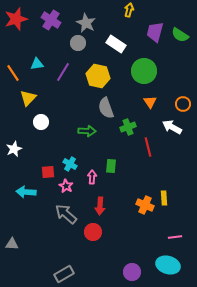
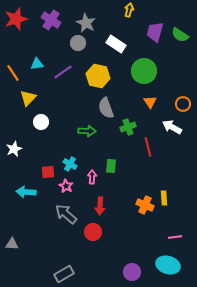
purple line: rotated 24 degrees clockwise
